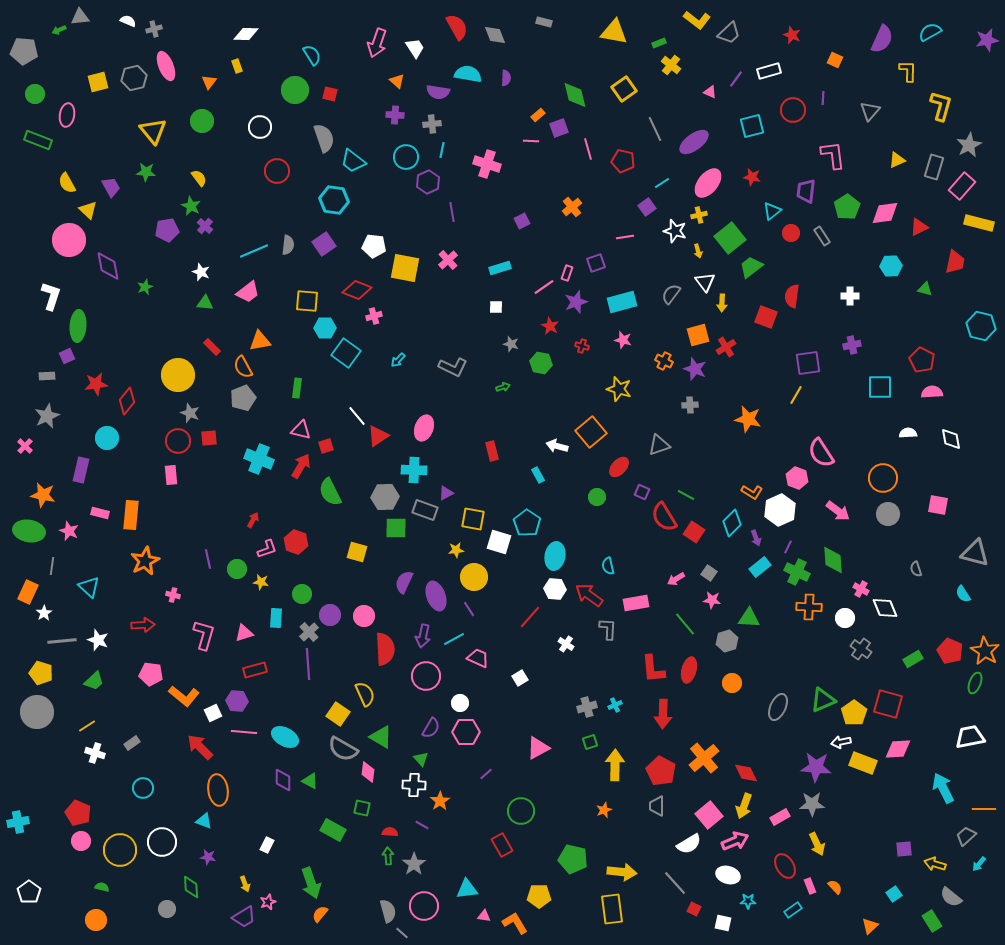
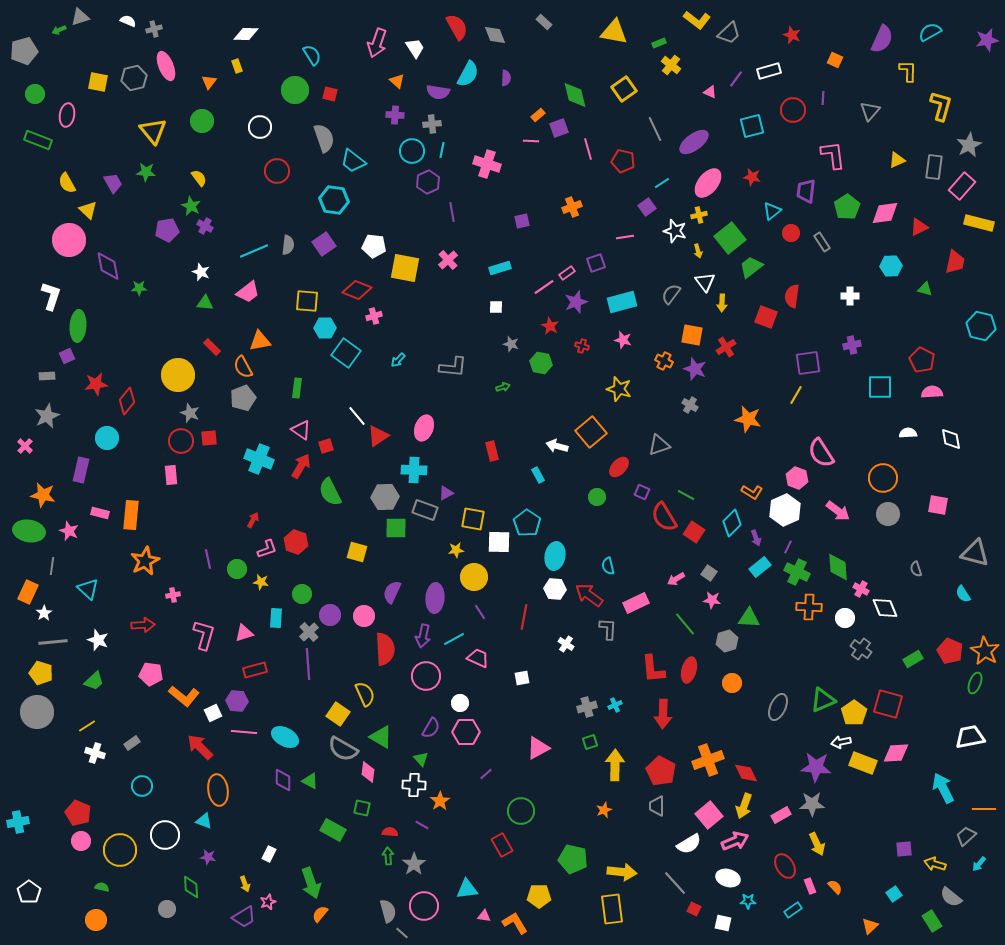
gray triangle at (80, 17): rotated 12 degrees counterclockwise
gray rectangle at (544, 22): rotated 28 degrees clockwise
gray pentagon at (24, 51): rotated 20 degrees counterclockwise
cyan semicircle at (468, 74): rotated 108 degrees clockwise
yellow square at (98, 82): rotated 25 degrees clockwise
cyan circle at (406, 157): moved 6 px right, 6 px up
gray rectangle at (934, 167): rotated 10 degrees counterclockwise
purple trapezoid at (111, 187): moved 2 px right, 4 px up
orange cross at (572, 207): rotated 18 degrees clockwise
purple square at (522, 221): rotated 14 degrees clockwise
purple cross at (205, 226): rotated 14 degrees counterclockwise
gray rectangle at (822, 236): moved 6 px down
pink rectangle at (567, 273): rotated 35 degrees clockwise
green star at (145, 287): moved 6 px left, 1 px down; rotated 21 degrees clockwise
orange square at (698, 335): moved 6 px left; rotated 25 degrees clockwise
gray L-shape at (453, 367): rotated 20 degrees counterclockwise
gray cross at (690, 405): rotated 35 degrees clockwise
pink triangle at (301, 430): rotated 20 degrees clockwise
red circle at (178, 441): moved 3 px right
white hexagon at (780, 510): moved 5 px right
white square at (499, 542): rotated 15 degrees counterclockwise
green diamond at (833, 560): moved 5 px right, 7 px down
purple semicircle at (404, 582): moved 12 px left, 10 px down
cyan triangle at (89, 587): moved 1 px left, 2 px down
pink cross at (173, 595): rotated 24 degrees counterclockwise
purple ellipse at (436, 596): moved 1 px left, 2 px down; rotated 24 degrees clockwise
pink rectangle at (636, 603): rotated 15 degrees counterclockwise
purple line at (469, 609): moved 11 px right, 3 px down
red line at (530, 617): moved 6 px left; rotated 30 degrees counterclockwise
gray line at (62, 641): moved 9 px left, 1 px down
white square at (520, 678): moved 2 px right; rotated 21 degrees clockwise
pink diamond at (898, 749): moved 2 px left, 4 px down
orange cross at (704, 758): moved 4 px right, 2 px down; rotated 20 degrees clockwise
cyan circle at (143, 788): moved 1 px left, 2 px up
pink rectangle at (780, 817): moved 1 px right, 2 px up
white circle at (162, 842): moved 3 px right, 7 px up
white rectangle at (267, 845): moved 2 px right, 9 px down
white ellipse at (728, 875): moved 3 px down
